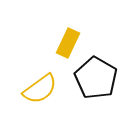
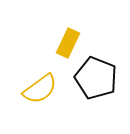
black pentagon: rotated 9 degrees counterclockwise
